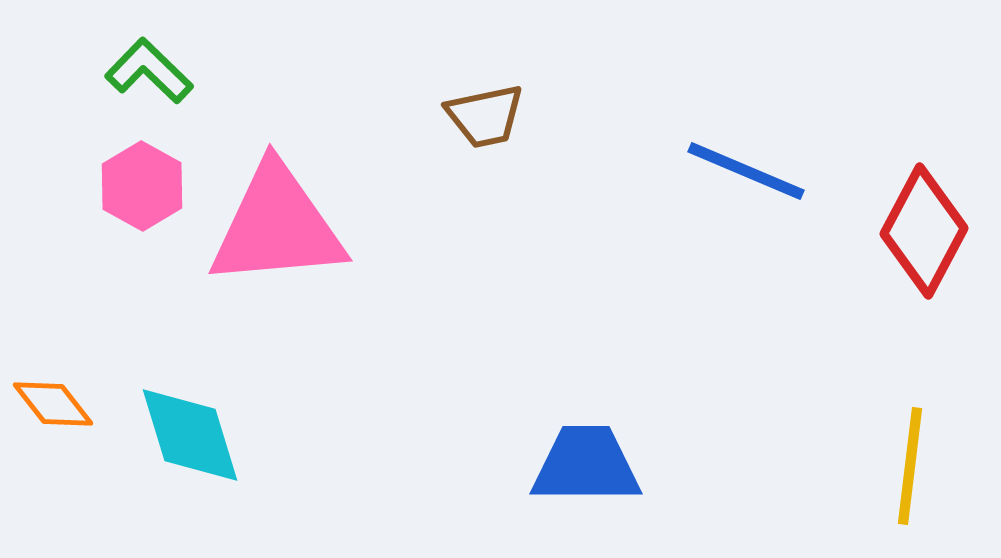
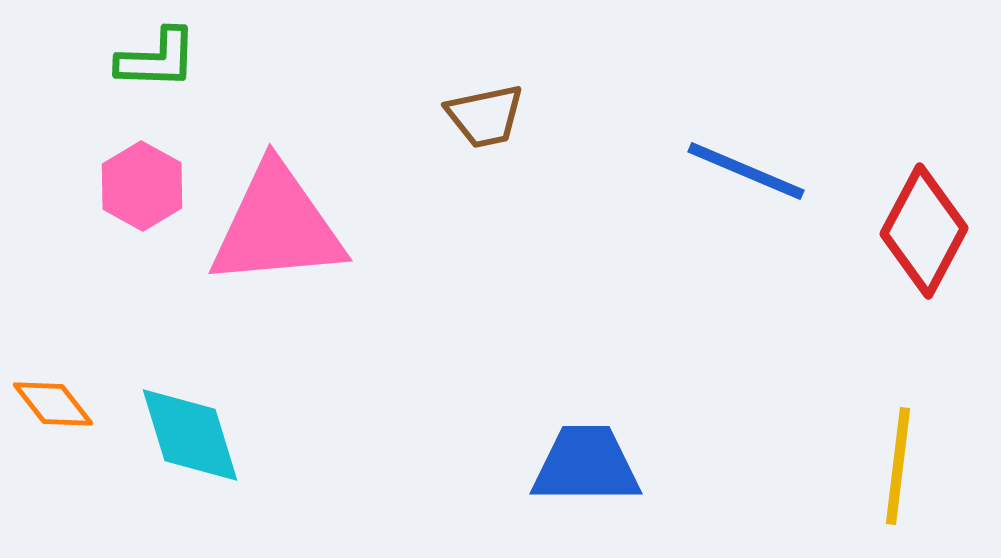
green L-shape: moved 8 px right, 12 px up; rotated 138 degrees clockwise
yellow line: moved 12 px left
